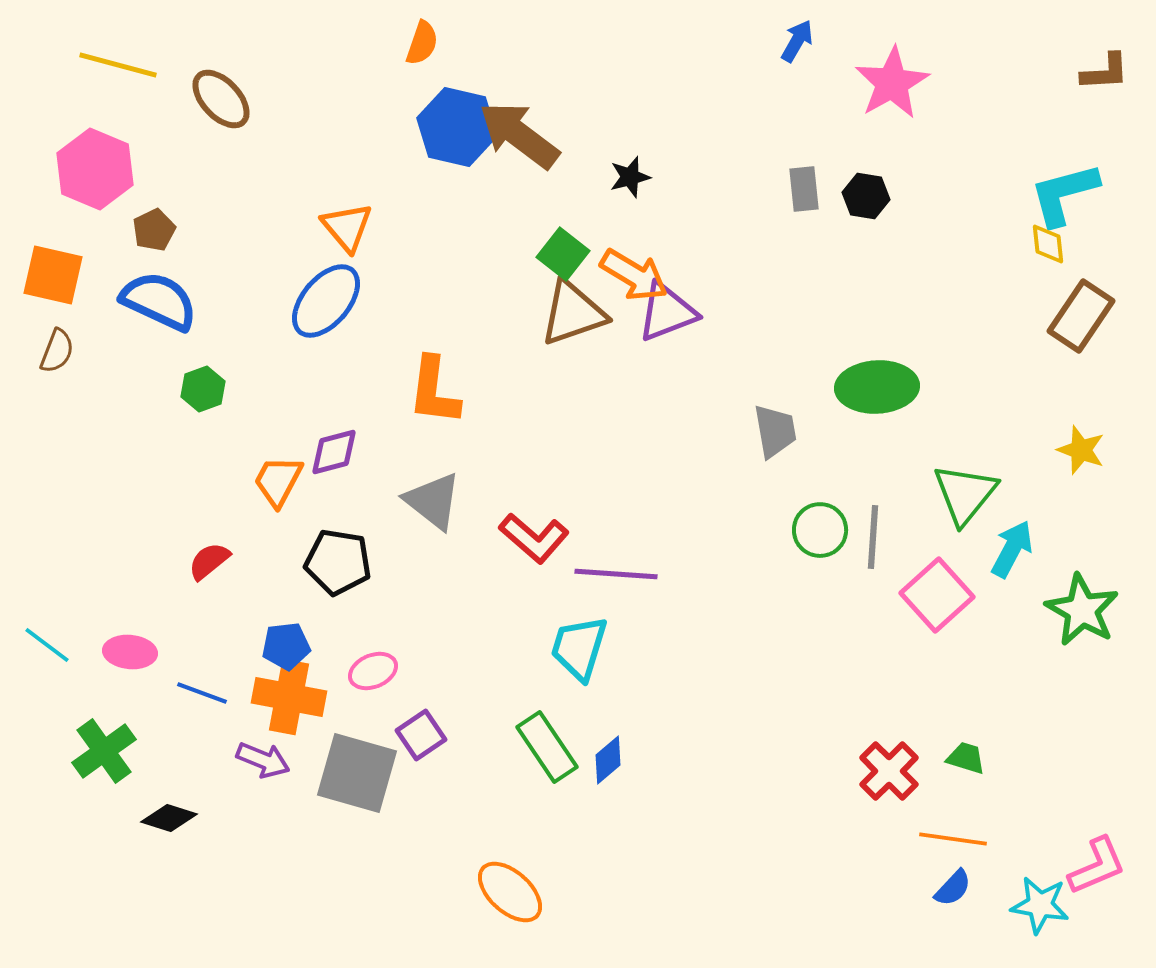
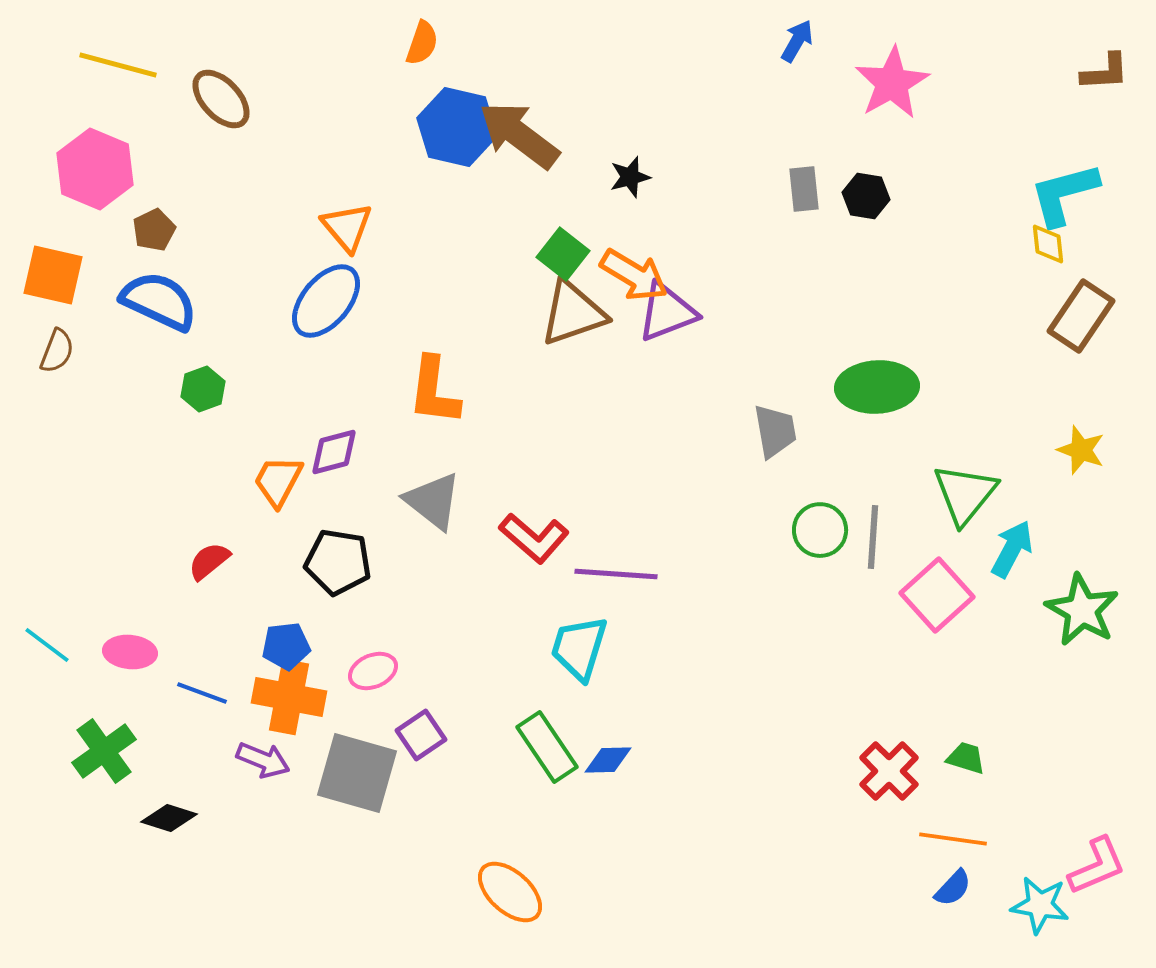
blue diamond at (608, 760): rotated 39 degrees clockwise
